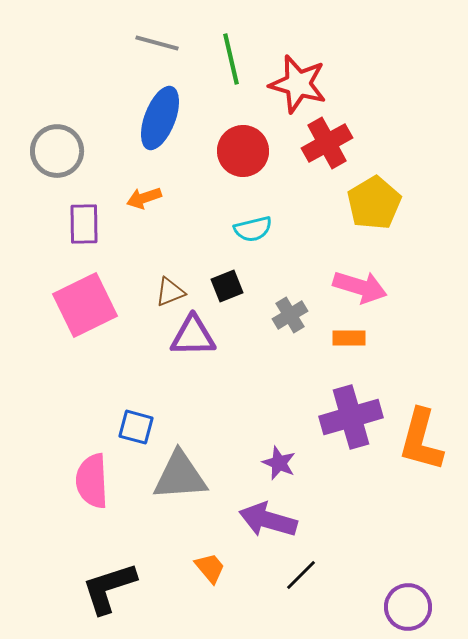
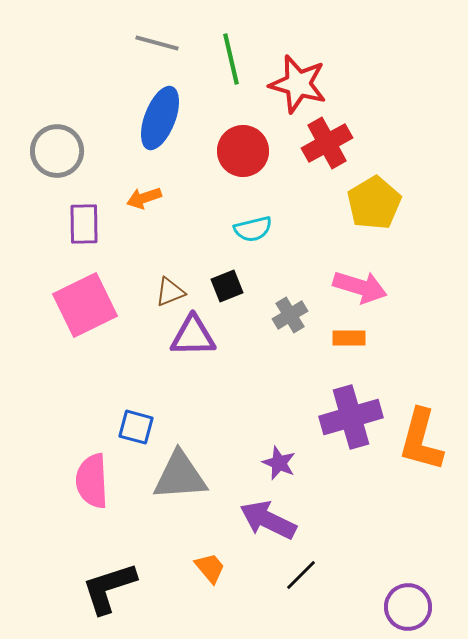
purple arrow: rotated 10 degrees clockwise
